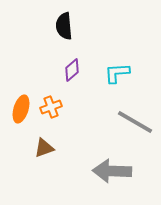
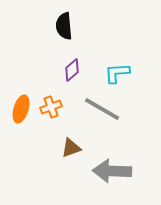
gray line: moved 33 px left, 13 px up
brown triangle: moved 27 px right
